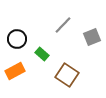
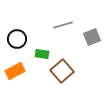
gray line: rotated 30 degrees clockwise
green rectangle: rotated 32 degrees counterclockwise
brown square: moved 5 px left, 4 px up; rotated 15 degrees clockwise
